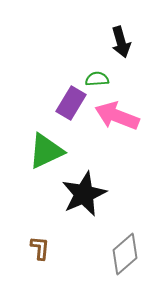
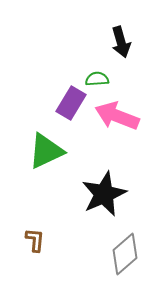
black star: moved 20 px right
brown L-shape: moved 5 px left, 8 px up
